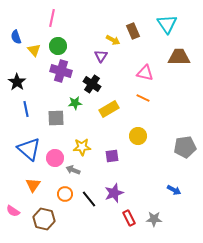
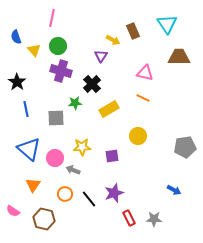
black cross: rotated 12 degrees clockwise
